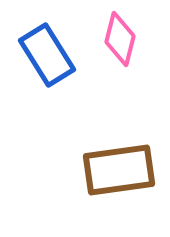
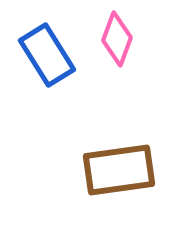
pink diamond: moved 3 px left; rotated 6 degrees clockwise
